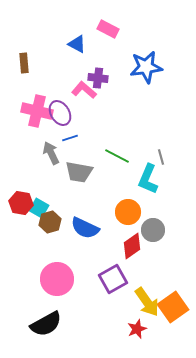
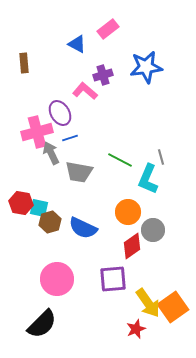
pink rectangle: rotated 65 degrees counterclockwise
purple cross: moved 5 px right, 3 px up; rotated 24 degrees counterclockwise
pink L-shape: moved 1 px right, 1 px down
pink cross: moved 21 px down; rotated 28 degrees counterclockwise
green line: moved 3 px right, 4 px down
cyan square: rotated 18 degrees counterclockwise
blue semicircle: moved 2 px left
purple square: rotated 24 degrees clockwise
yellow arrow: moved 1 px right, 1 px down
black semicircle: moved 4 px left; rotated 16 degrees counterclockwise
red star: moved 1 px left
